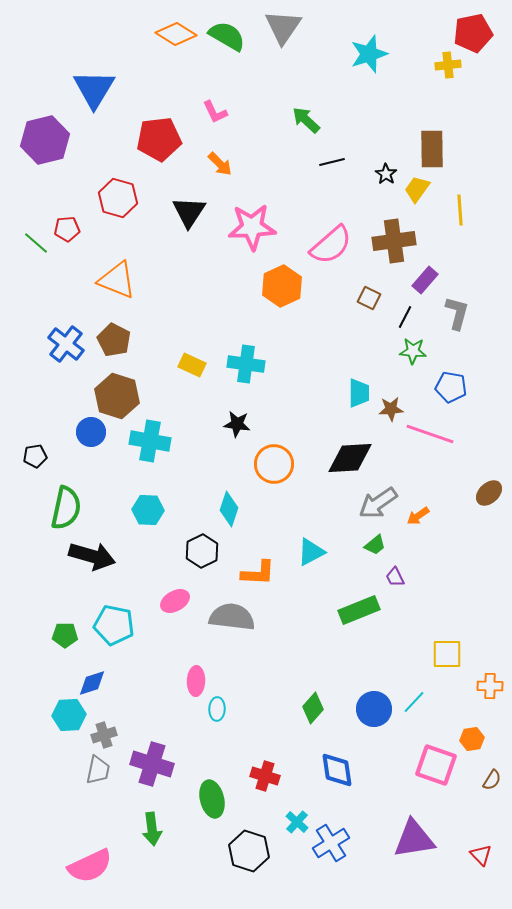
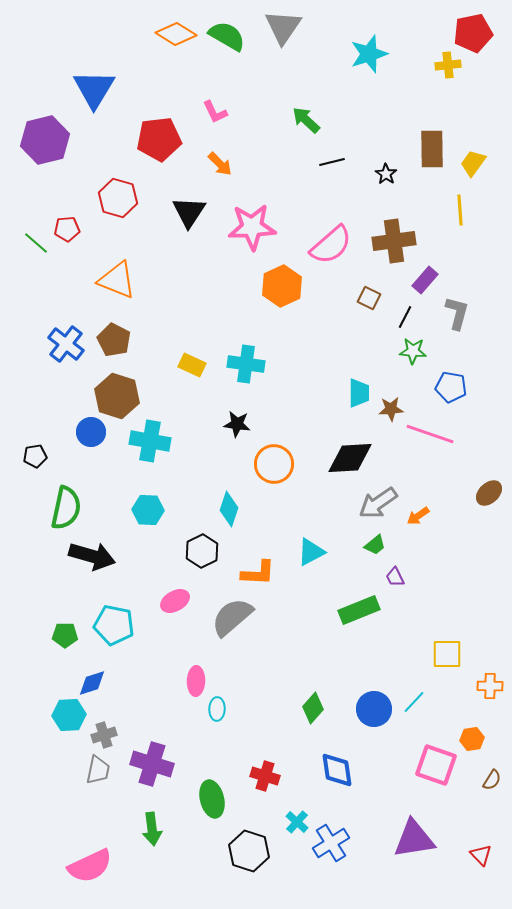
yellow trapezoid at (417, 189): moved 56 px right, 26 px up
gray semicircle at (232, 617): rotated 48 degrees counterclockwise
